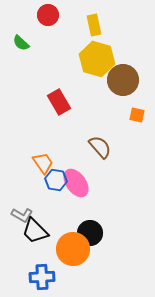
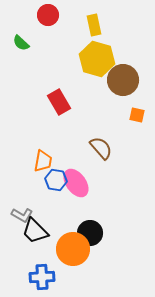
brown semicircle: moved 1 px right, 1 px down
orange trapezoid: moved 2 px up; rotated 45 degrees clockwise
